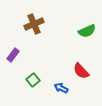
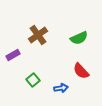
brown cross: moved 4 px right, 11 px down; rotated 12 degrees counterclockwise
green semicircle: moved 8 px left, 7 px down
purple rectangle: rotated 24 degrees clockwise
blue arrow: rotated 144 degrees clockwise
